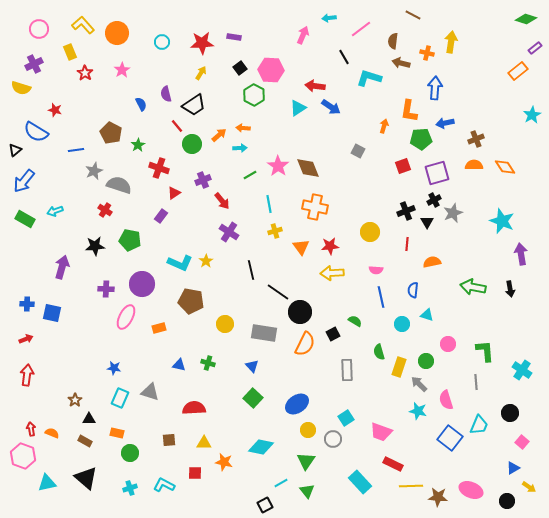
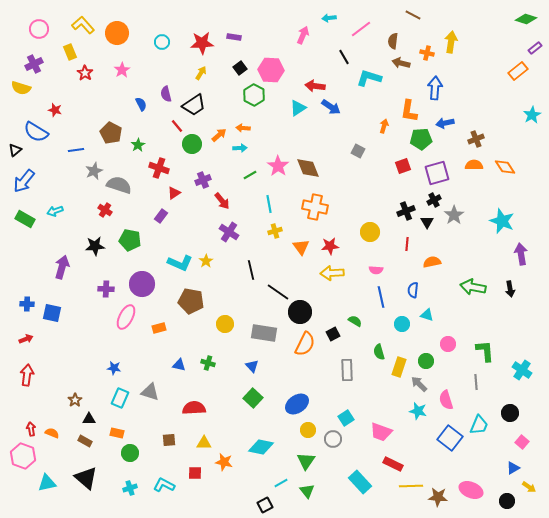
gray star at (453, 213): moved 1 px right, 2 px down; rotated 12 degrees counterclockwise
